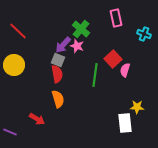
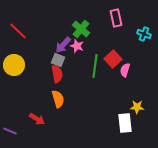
green line: moved 9 px up
purple line: moved 1 px up
